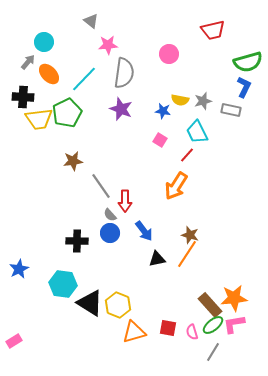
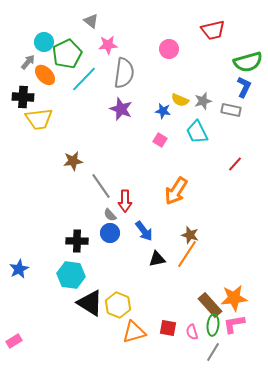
pink circle at (169, 54): moved 5 px up
orange ellipse at (49, 74): moved 4 px left, 1 px down
yellow semicircle at (180, 100): rotated 12 degrees clockwise
green pentagon at (67, 113): moved 59 px up
red line at (187, 155): moved 48 px right, 9 px down
orange arrow at (176, 186): moved 5 px down
cyan hexagon at (63, 284): moved 8 px right, 9 px up
green ellipse at (213, 325): rotated 45 degrees counterclockwise
